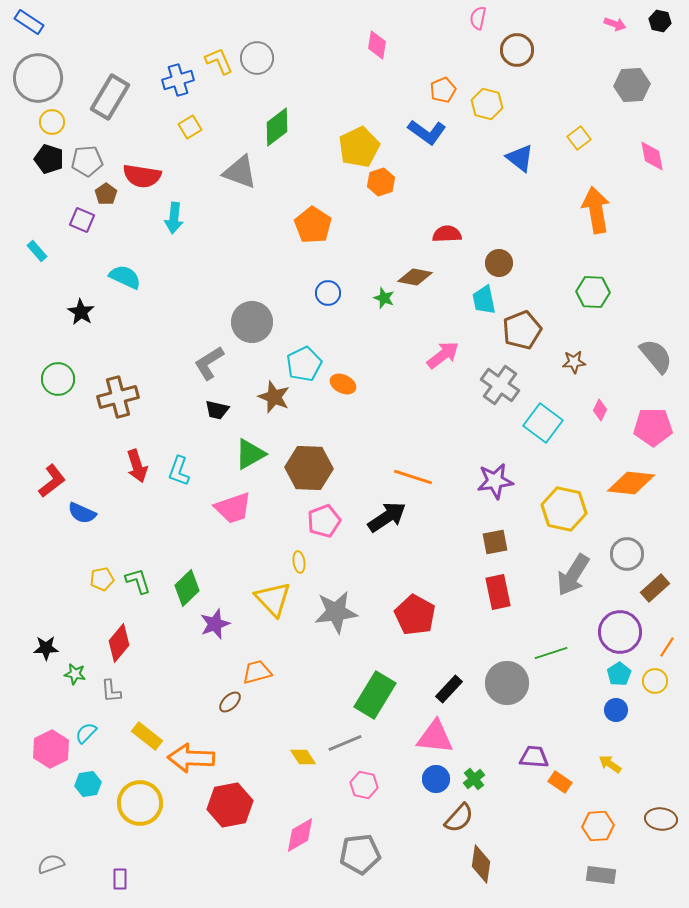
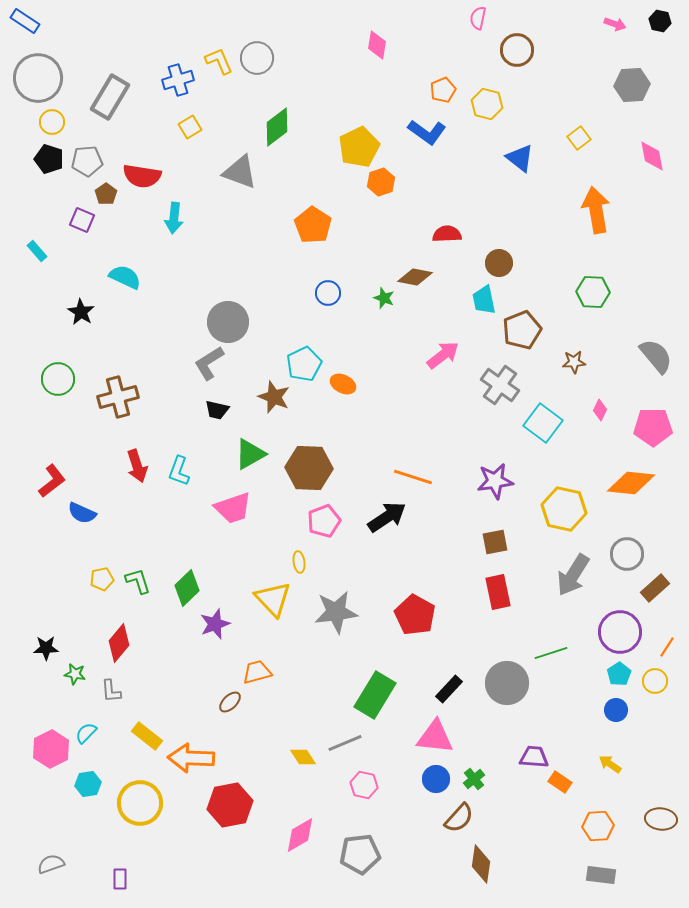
blue rectangle at (29, 22): moved 4 px left, 1 px up
gray circle at (252, 322): moved 24 px left
